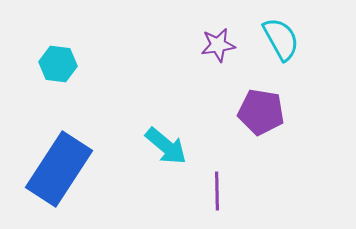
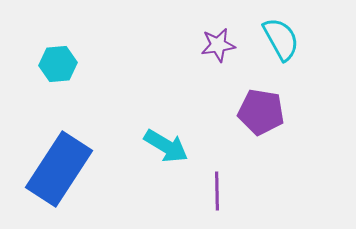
cyan hexagon: rotated 12 degrees counterclockwise
cyan arrow: rotated 9 degrees counterclockwise
